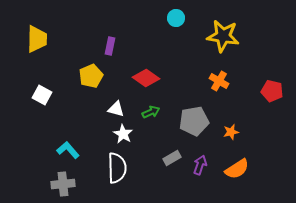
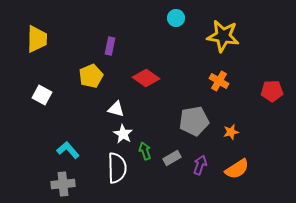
red pentagon: rotated 15 degrees counterclockwise
green arrow: moved 6 px left, 39 px down; rotated 84 degrees counterclockwise
